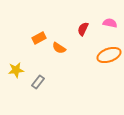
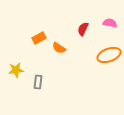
gray rectangle: rotated 32 degrees counterclockwise
